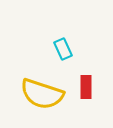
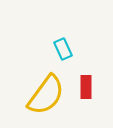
yellow semicircle: moved 4 px right, 1 px down; rotated 72 degrees counterclockwise
